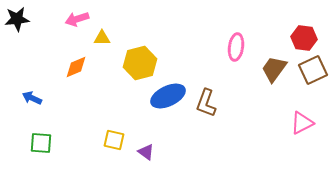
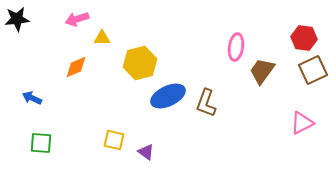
brown trapezoid: moved 12 px left, 2 px down
